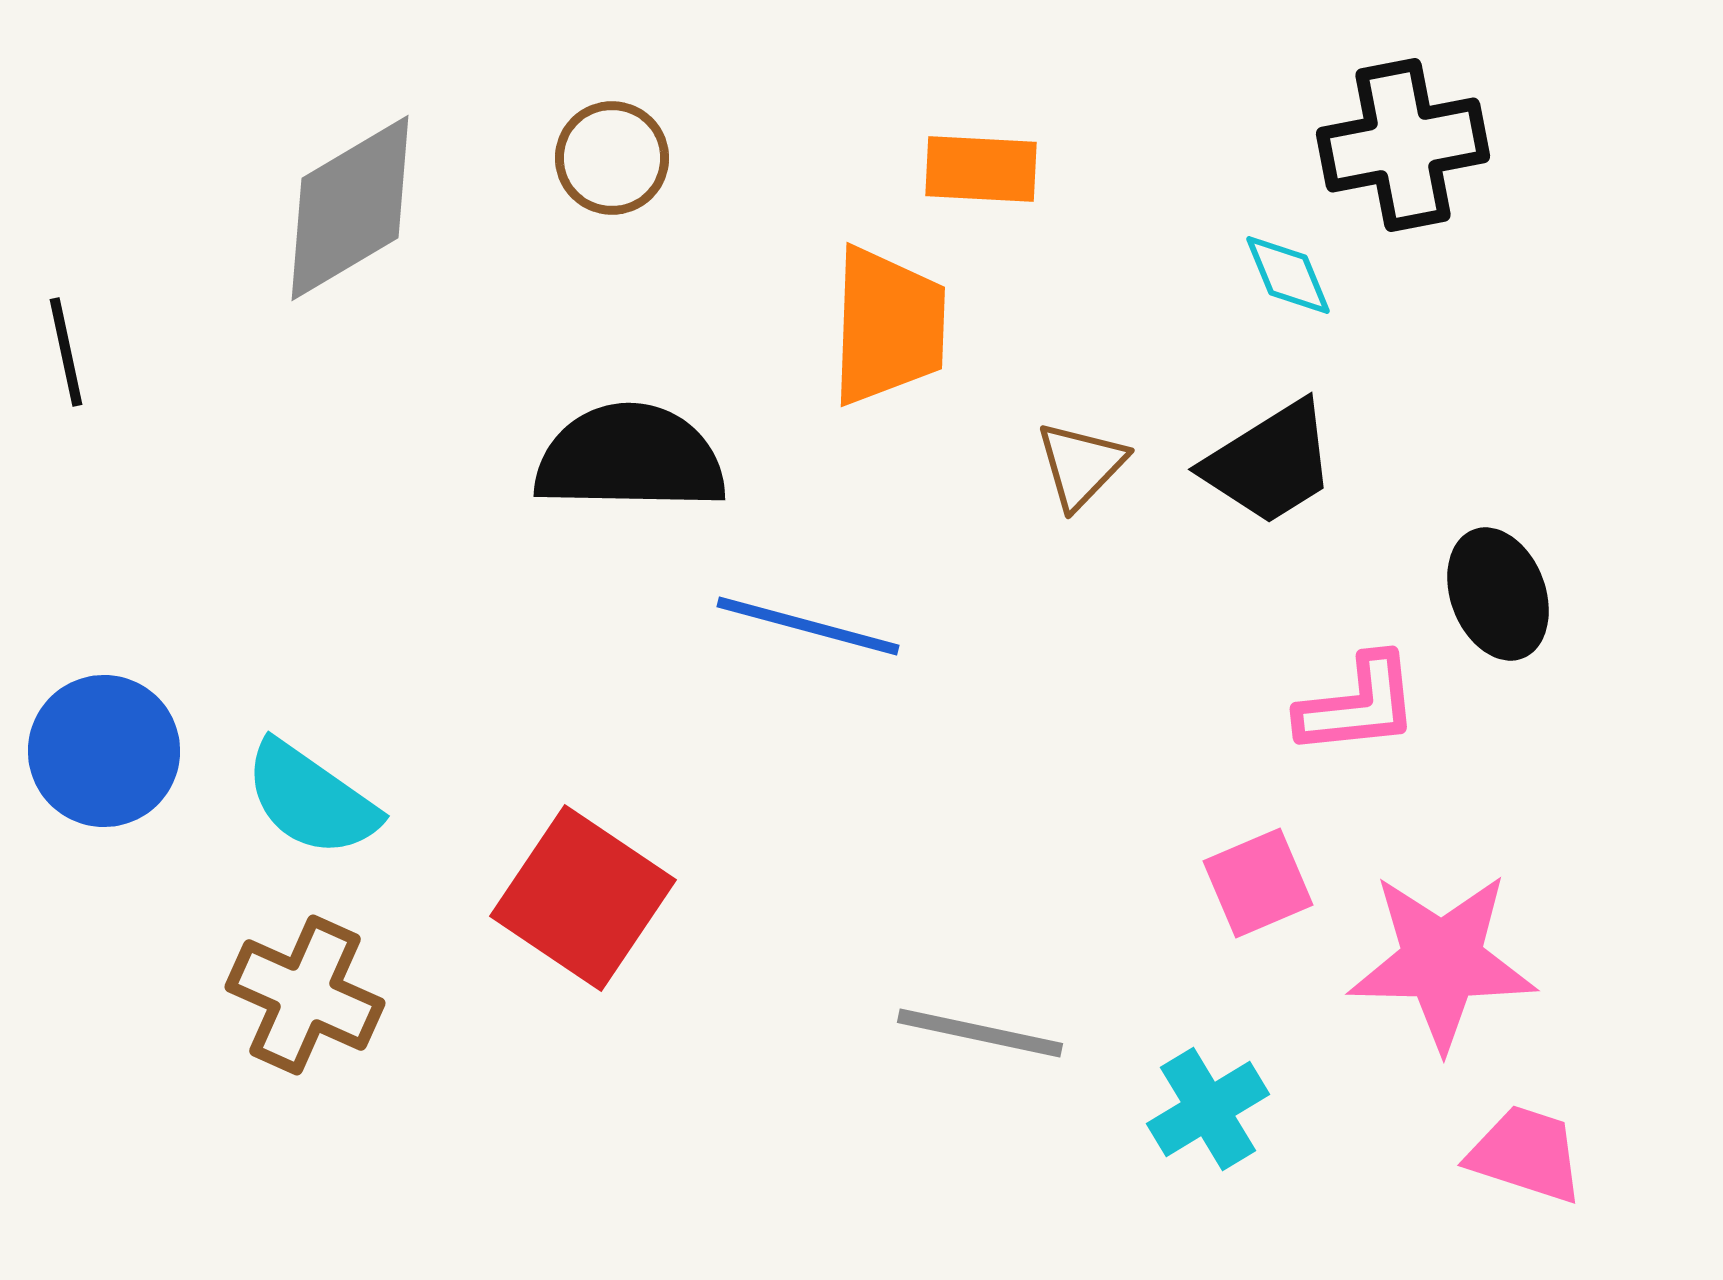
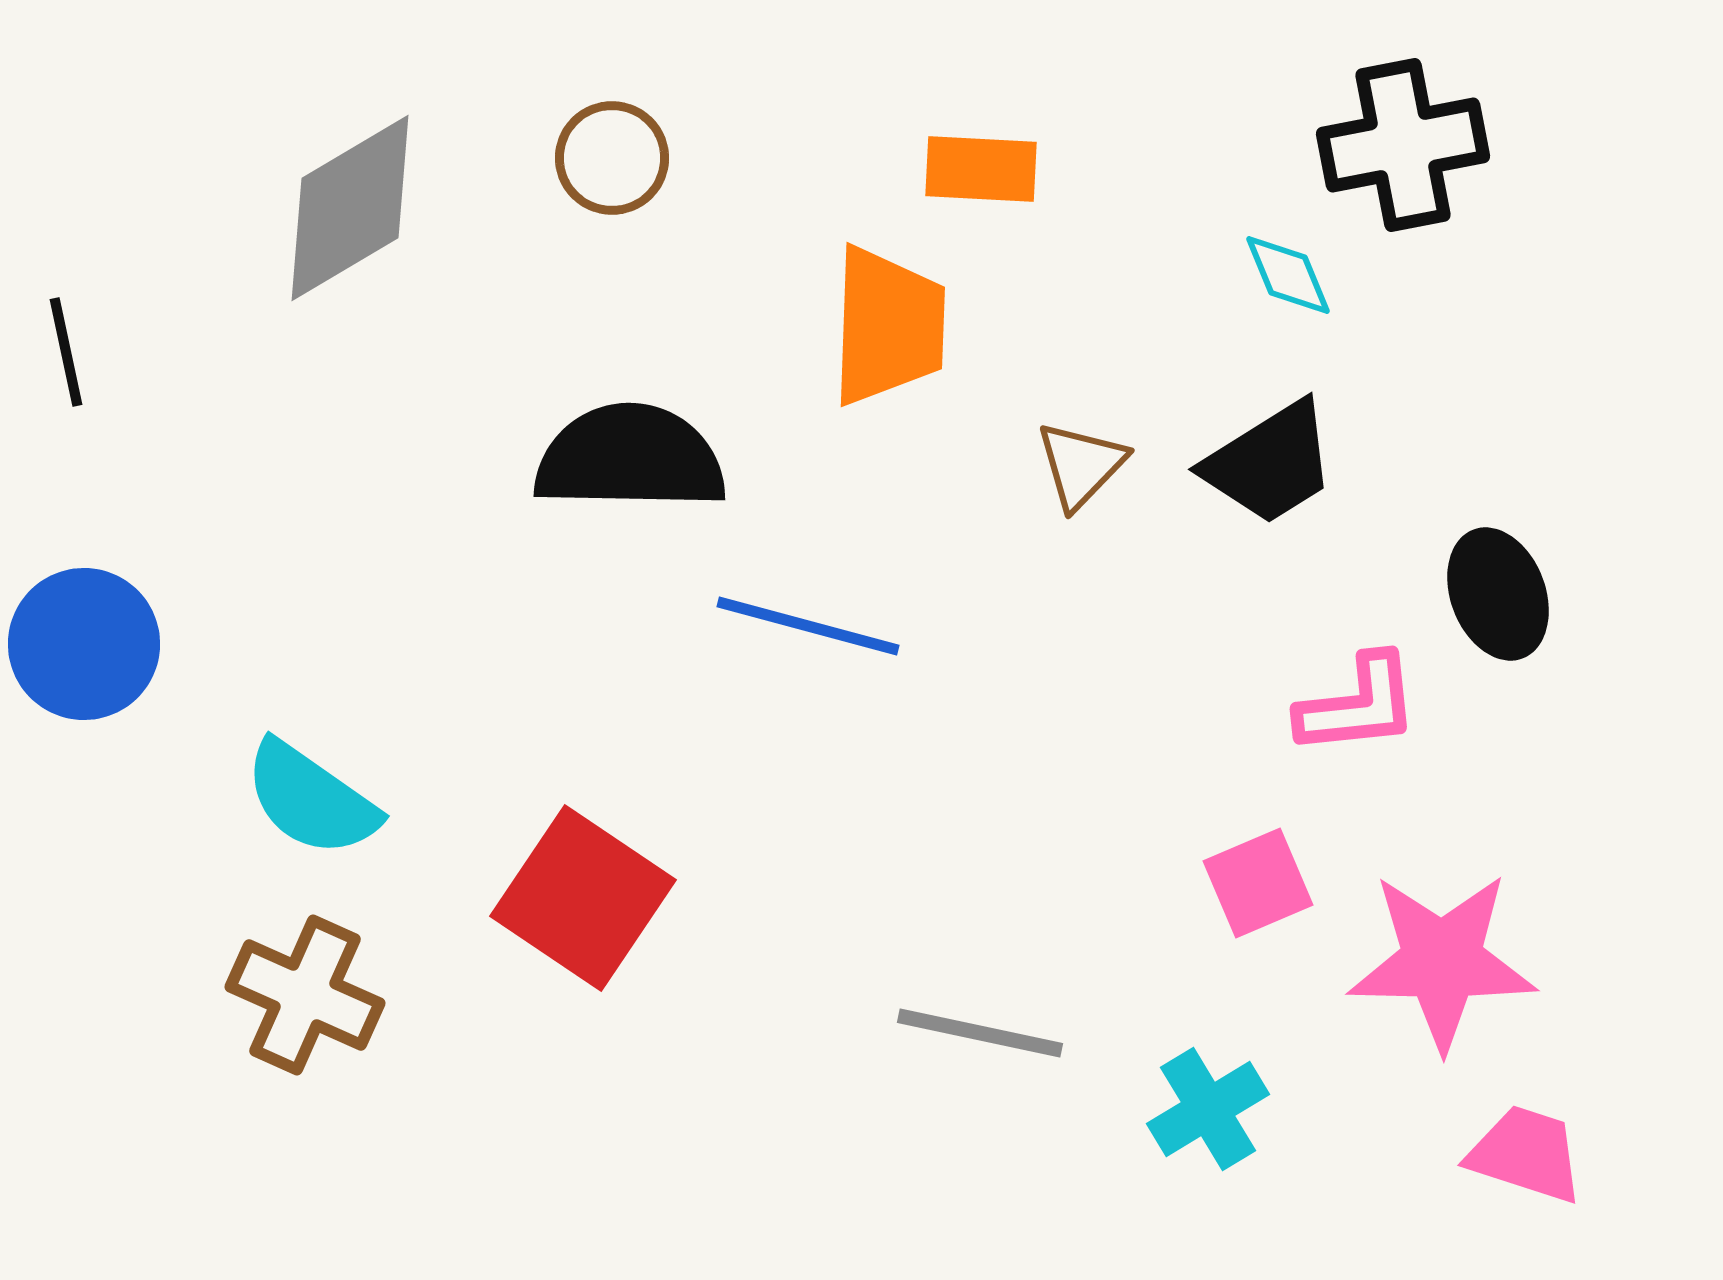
blue circle: moved 20 px left, 107 px up
